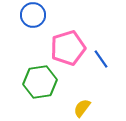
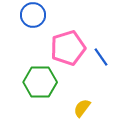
blue line: moved 2 px up
green hexagon: rotated 8 degrees clockwise
